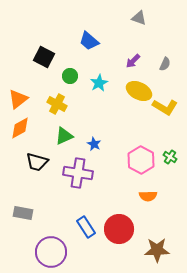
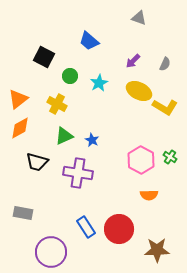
blue star: moved 2 px left, 4 px up
orange semicircle: moved 1 px right, 1 px up
